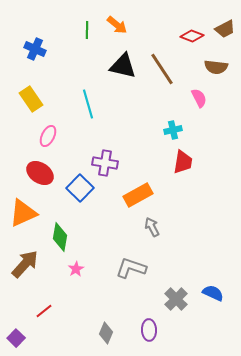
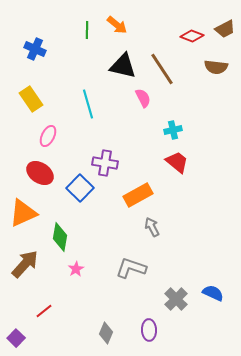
pink semicircle: moved 56 px left
red trapezoid: moved 6 px left; rotated 60 degrees counterclockwise
